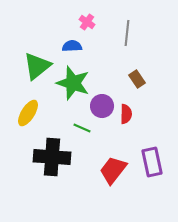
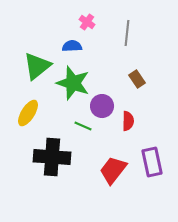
red semicircle: moved 2 px right, 7 px down
green line: moved 1 px right, 2 px up
